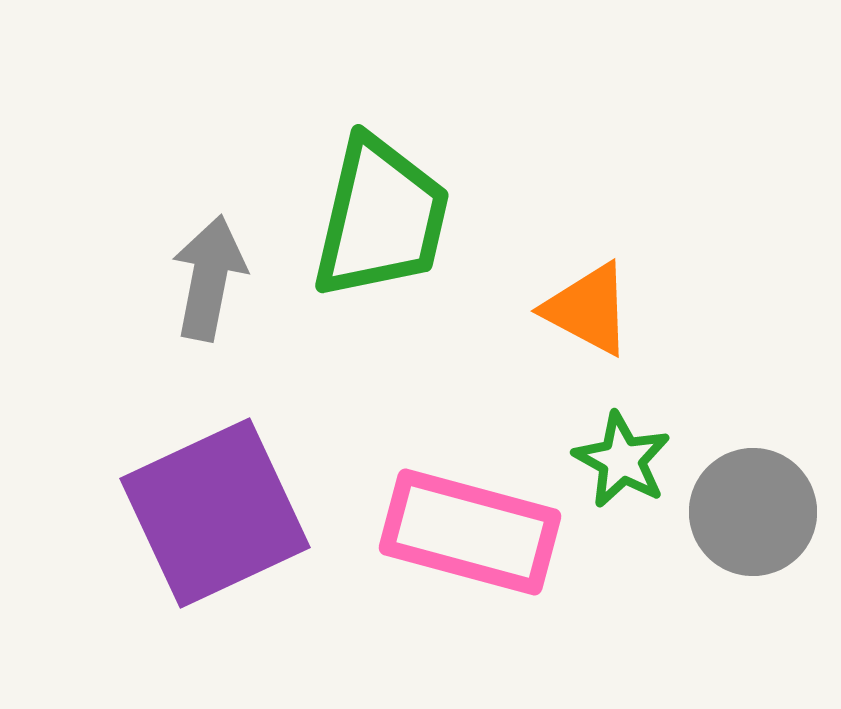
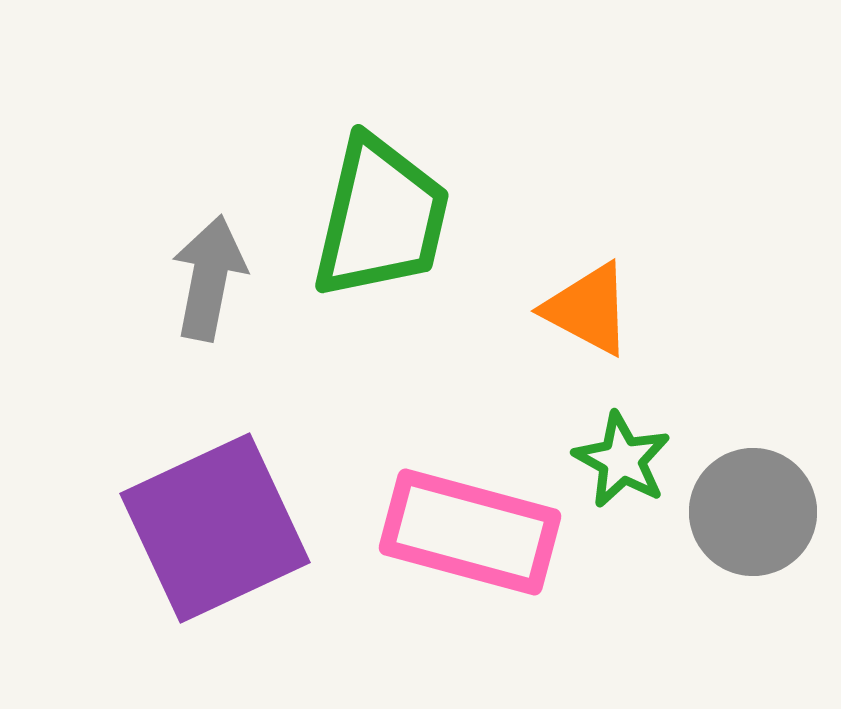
purple square: moved 15 px down
